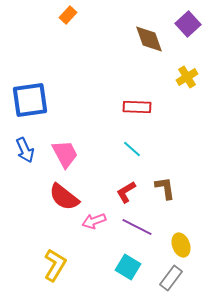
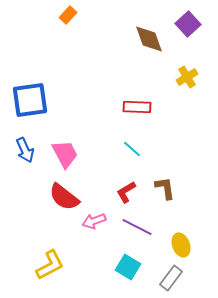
yellow L-shape: moved 5 px left; rotated 32 degrees clockwise
